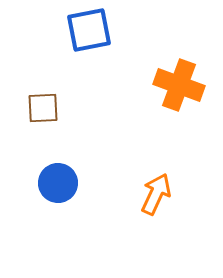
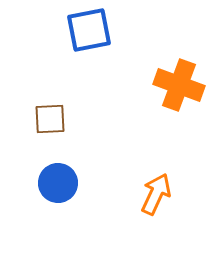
brown square: moved 7 px right, 11 px down
